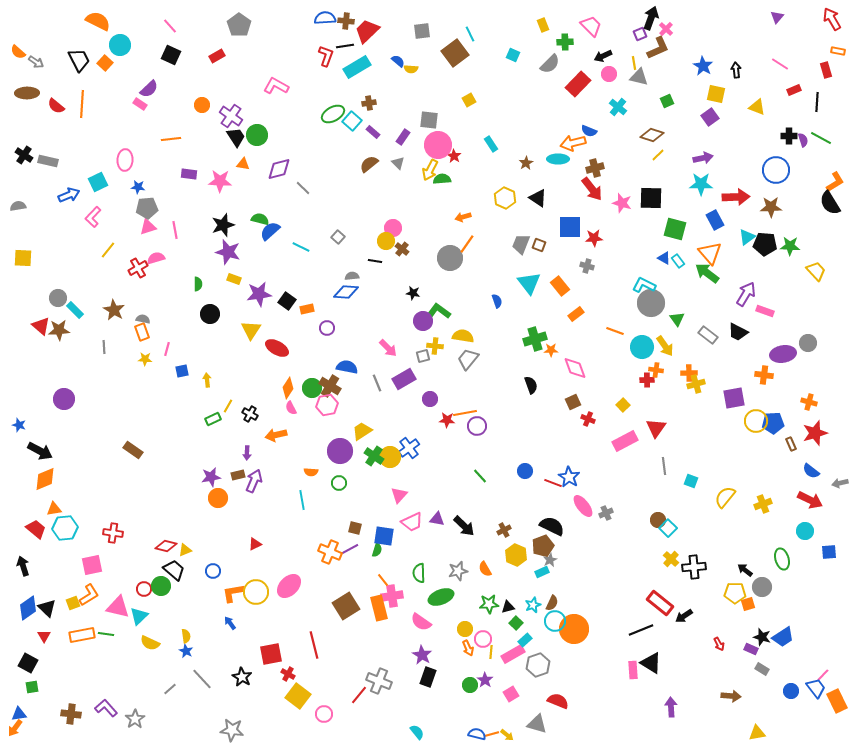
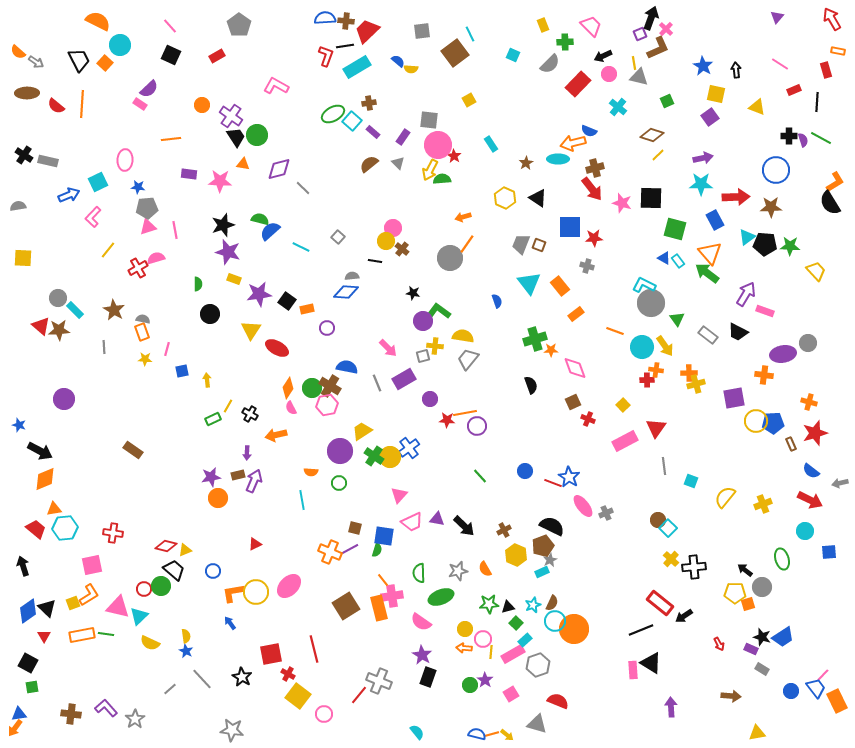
blue diamond at (28, 608): moved 3 px down
red line at (314, 645): moved 4 px down
orange arrow at (468, 648): moved 4 px left; rotated 119 degrees clockwise
